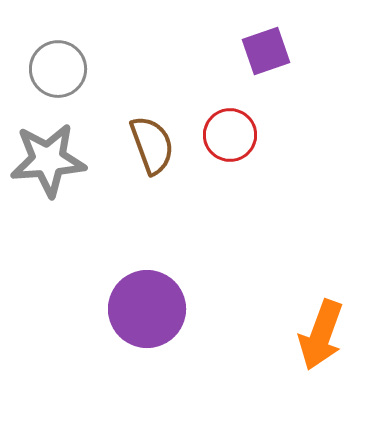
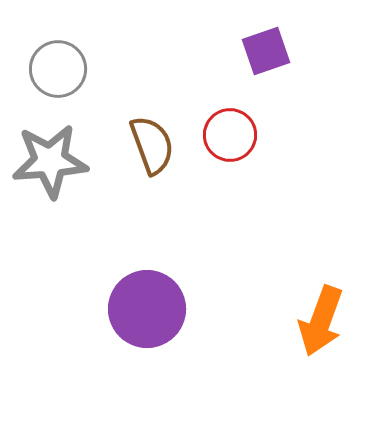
gray star: moved 2 px right, 1 px down
orange arrow: moved 14 px up
